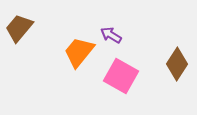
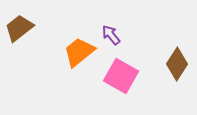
brown trapezoid: rotated 12 degrees clockwise
purple arrow: rotated 20 degrees clockwise
orange trapezoid: rotated 12 degrees clockwise
